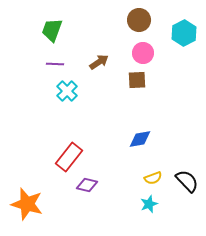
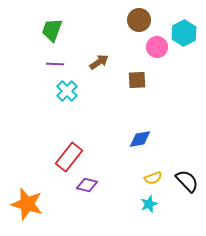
pink circle: moved 14 px right, 6 px up
